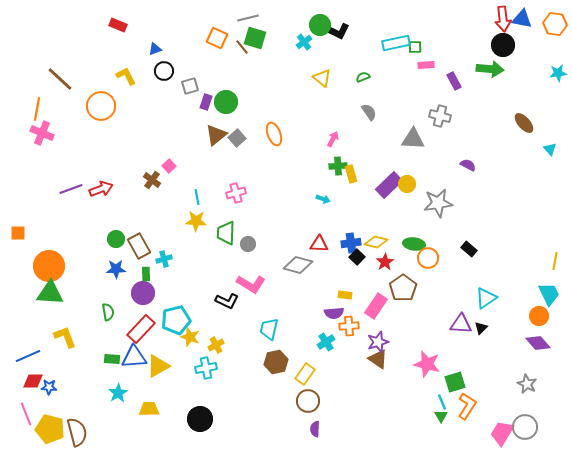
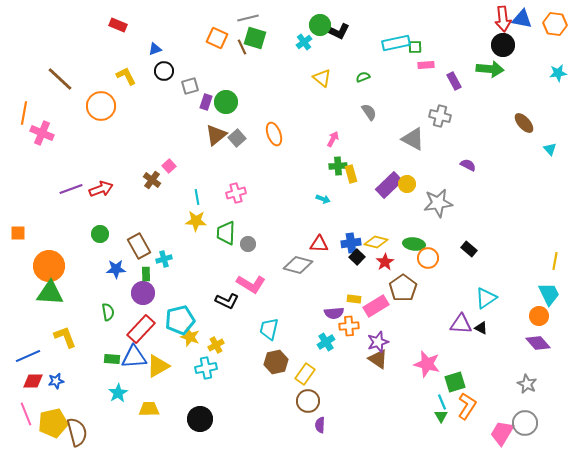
brown line at (242, 47): rotated 14 degrees clockwise
orange line at (37, 109): moved 13 px left, 4 px down
gray triangle at (413, 139): rotated 25 degrees clockwise
green circle at (116, 239): moved 16 px left, 5 px up
yellow rectangle at (345, 295): moved 9 px right, 4 px down
pink rectangle at (376, 306): rotated 25 degrees clockwise
cyan pentagon at (176, 320): moved 4 px right
black triangle at (481, 328): rotated 48 degrees counterclockwise
blue star at (49, 387): moved 7 px right, 6 px up; rotated 14 degrees counterclockwise
gray circle at (525, 427): moved 4 px up
yellow pentagon at (50, 429): moved 3 px right, 6 px up; rotated 28 degrees counterclockwise
purple semicircle at (315, 429): moved 5 px right, 4 px up
